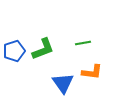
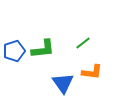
green line: rotated 28 degrees counterclockwise
green L-shape: rotated 15 degrees clockwise
